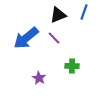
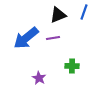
purple line: moved 1 px left; rotated 56 degrees counterclockwise
